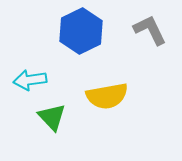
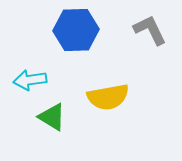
blue hexagon: moved 5 px left, 1 px up; rotated 24 degrees clockwise
yellow semicircle: moved 1 px right, 1 px down
green triangle: rotated 16 degrees counterclockwise
